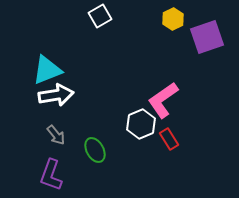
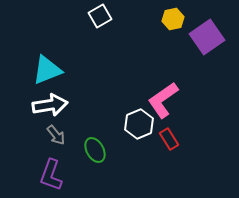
yellow hexagon: rotated 15 degrees clockwise
purple square: rotated 16 degrees counterclockwise
white arrow: moved 6 px left, 10 px down
white hexagon: moved 2 px left
